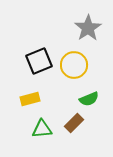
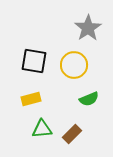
black square: moved 5 px left; rotated 32 degrees clockwise
yellow rectangle: moved 1 px right
brown rectangle: moved 2 px left, 11 px down
